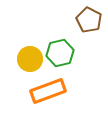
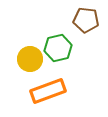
brown pentagon: moved 3 px left; rotated 20 degrees counterclockwise
green hexagon: moved 2 px left, 5 px up
